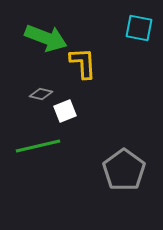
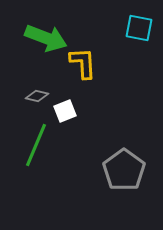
gray diamond: moved 4 px left, 2 px down
green line: moved 2 px left, 1 px up; rotated 54 degrees counterclockwise
